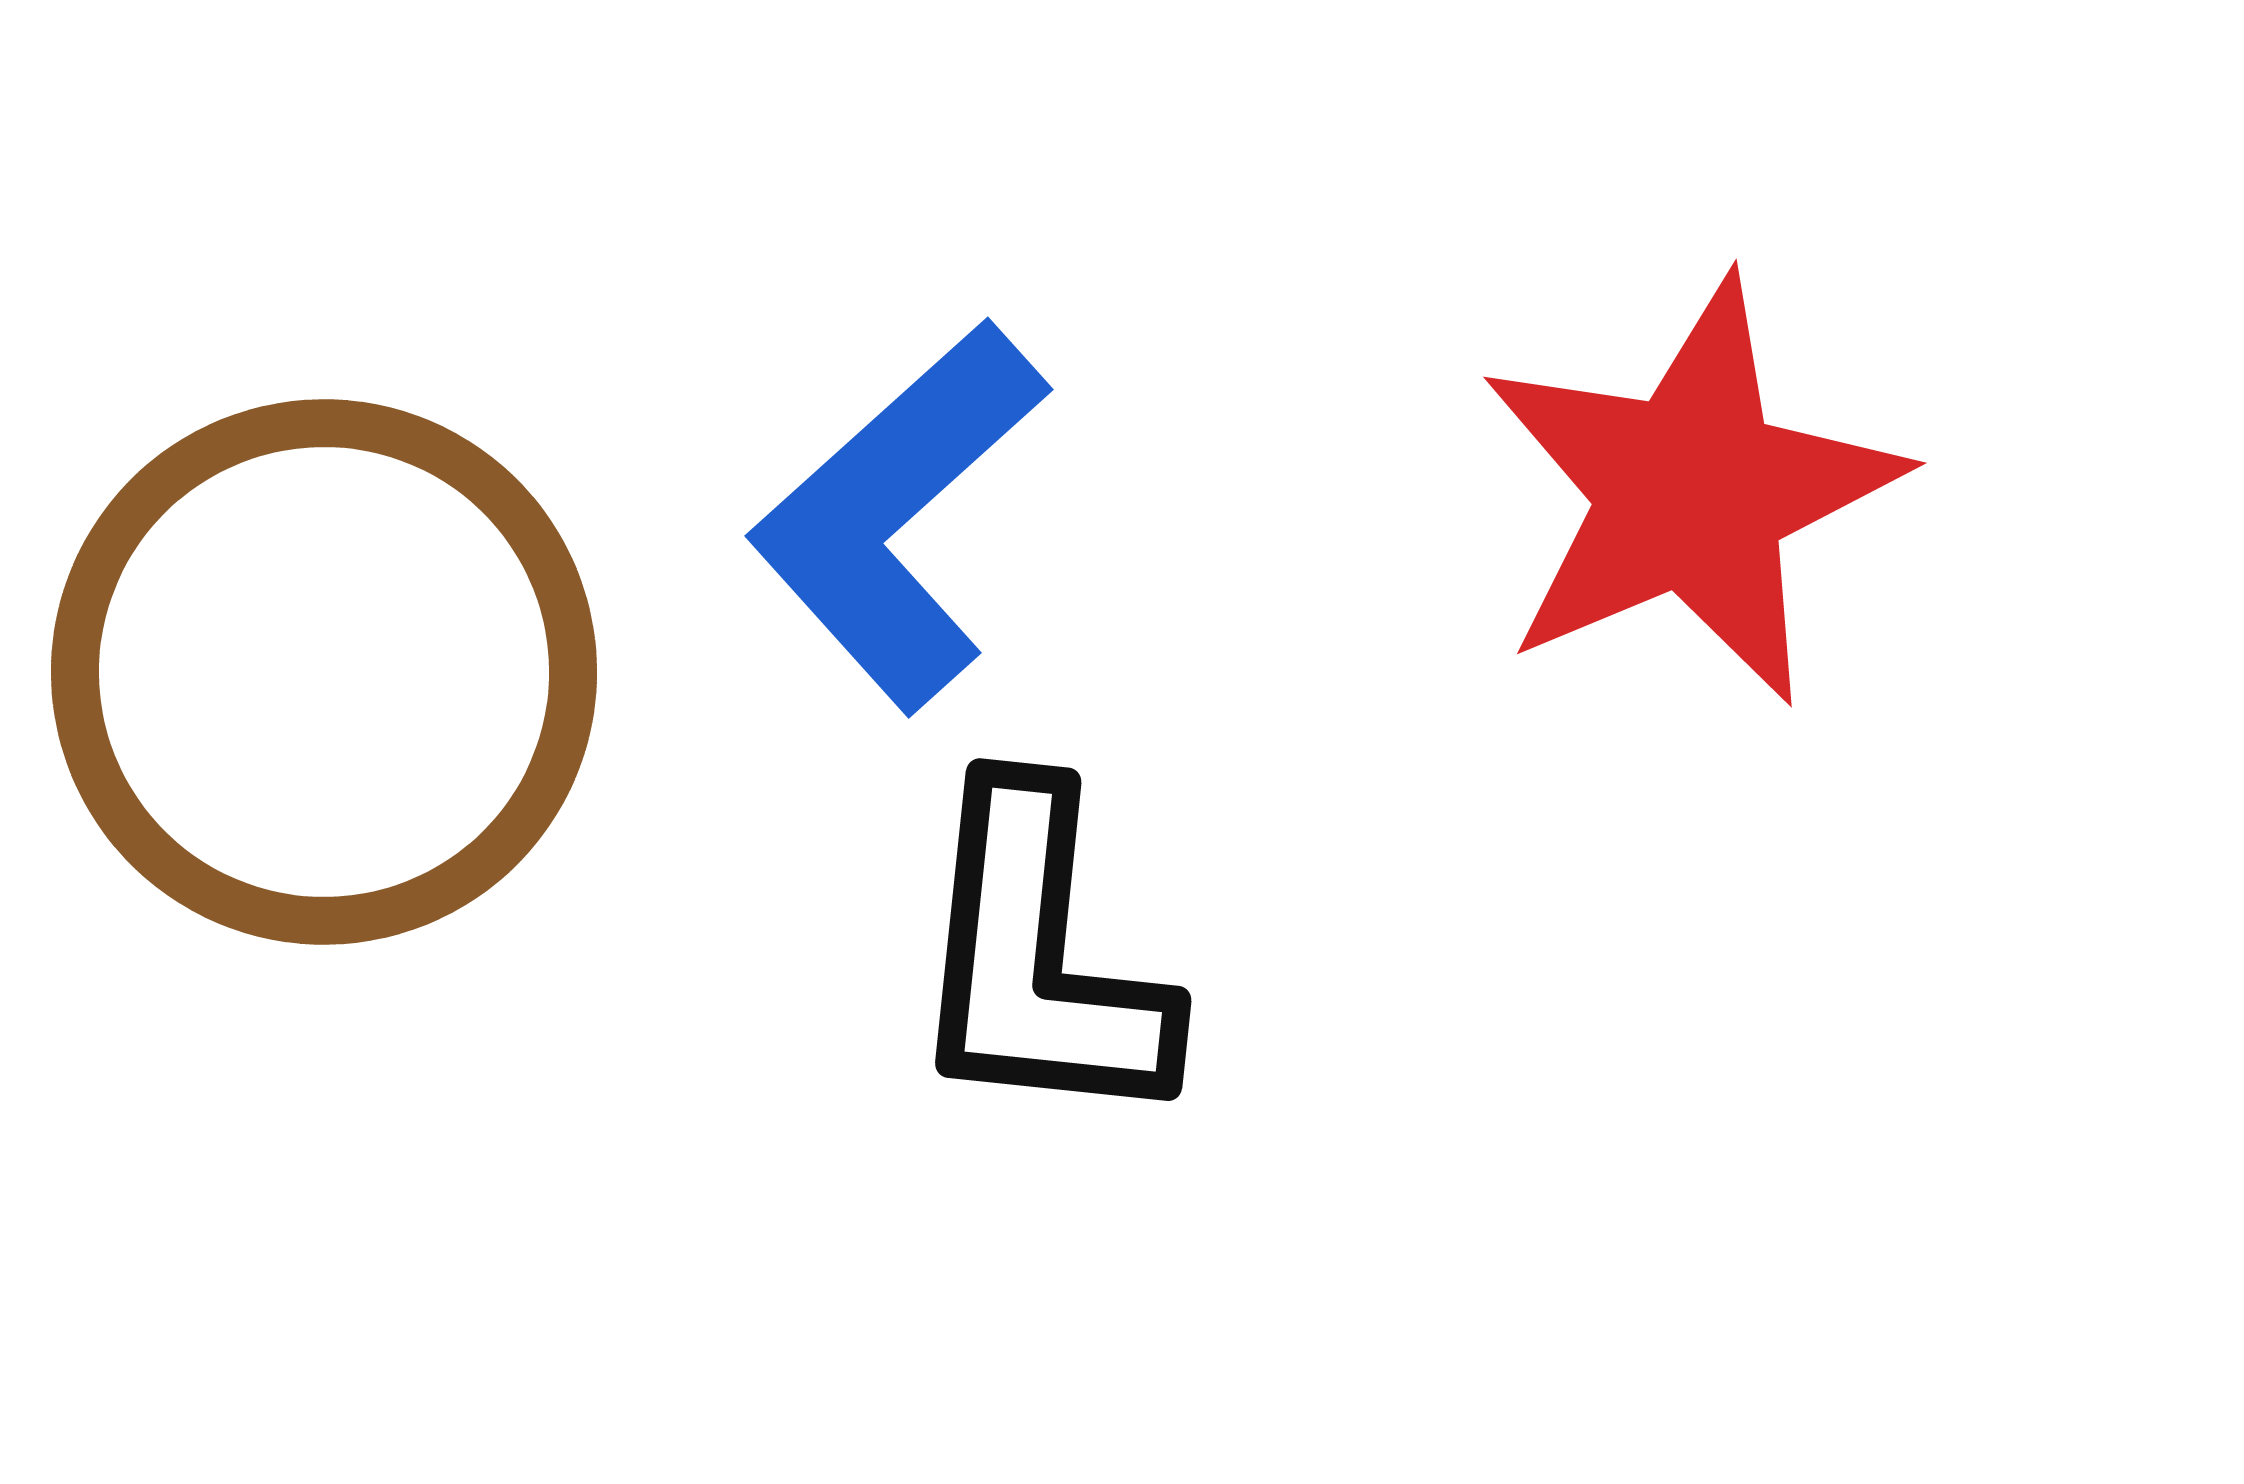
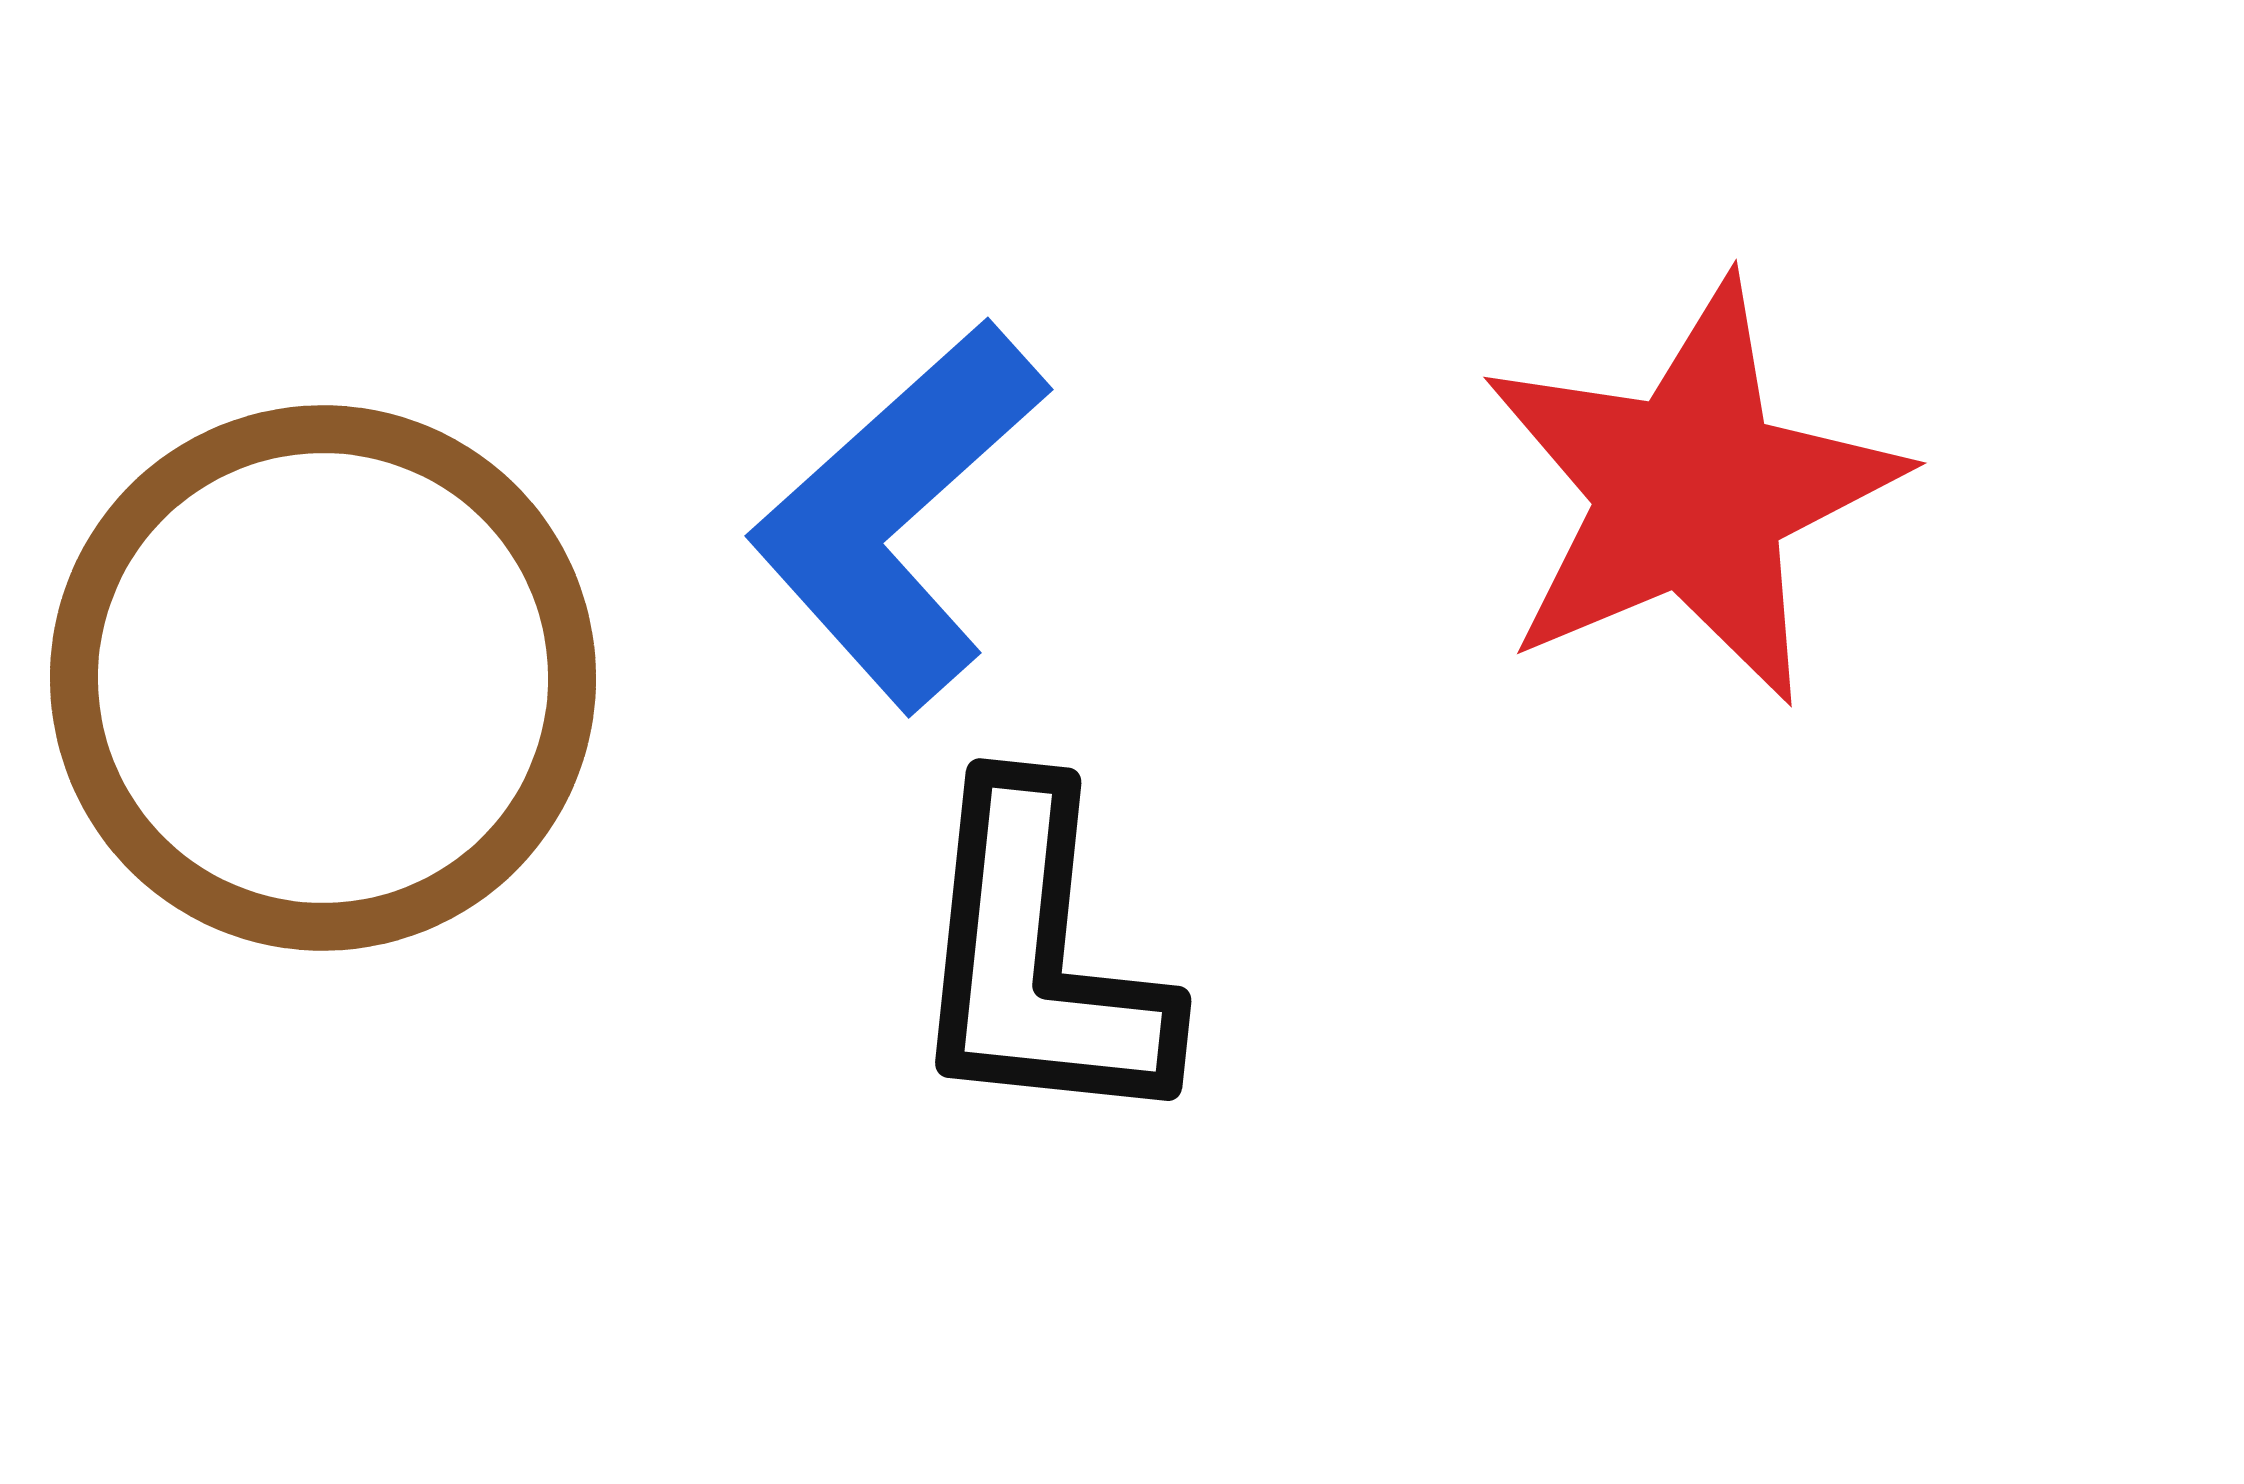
brown circle: moved 1 px left, 6 px down
